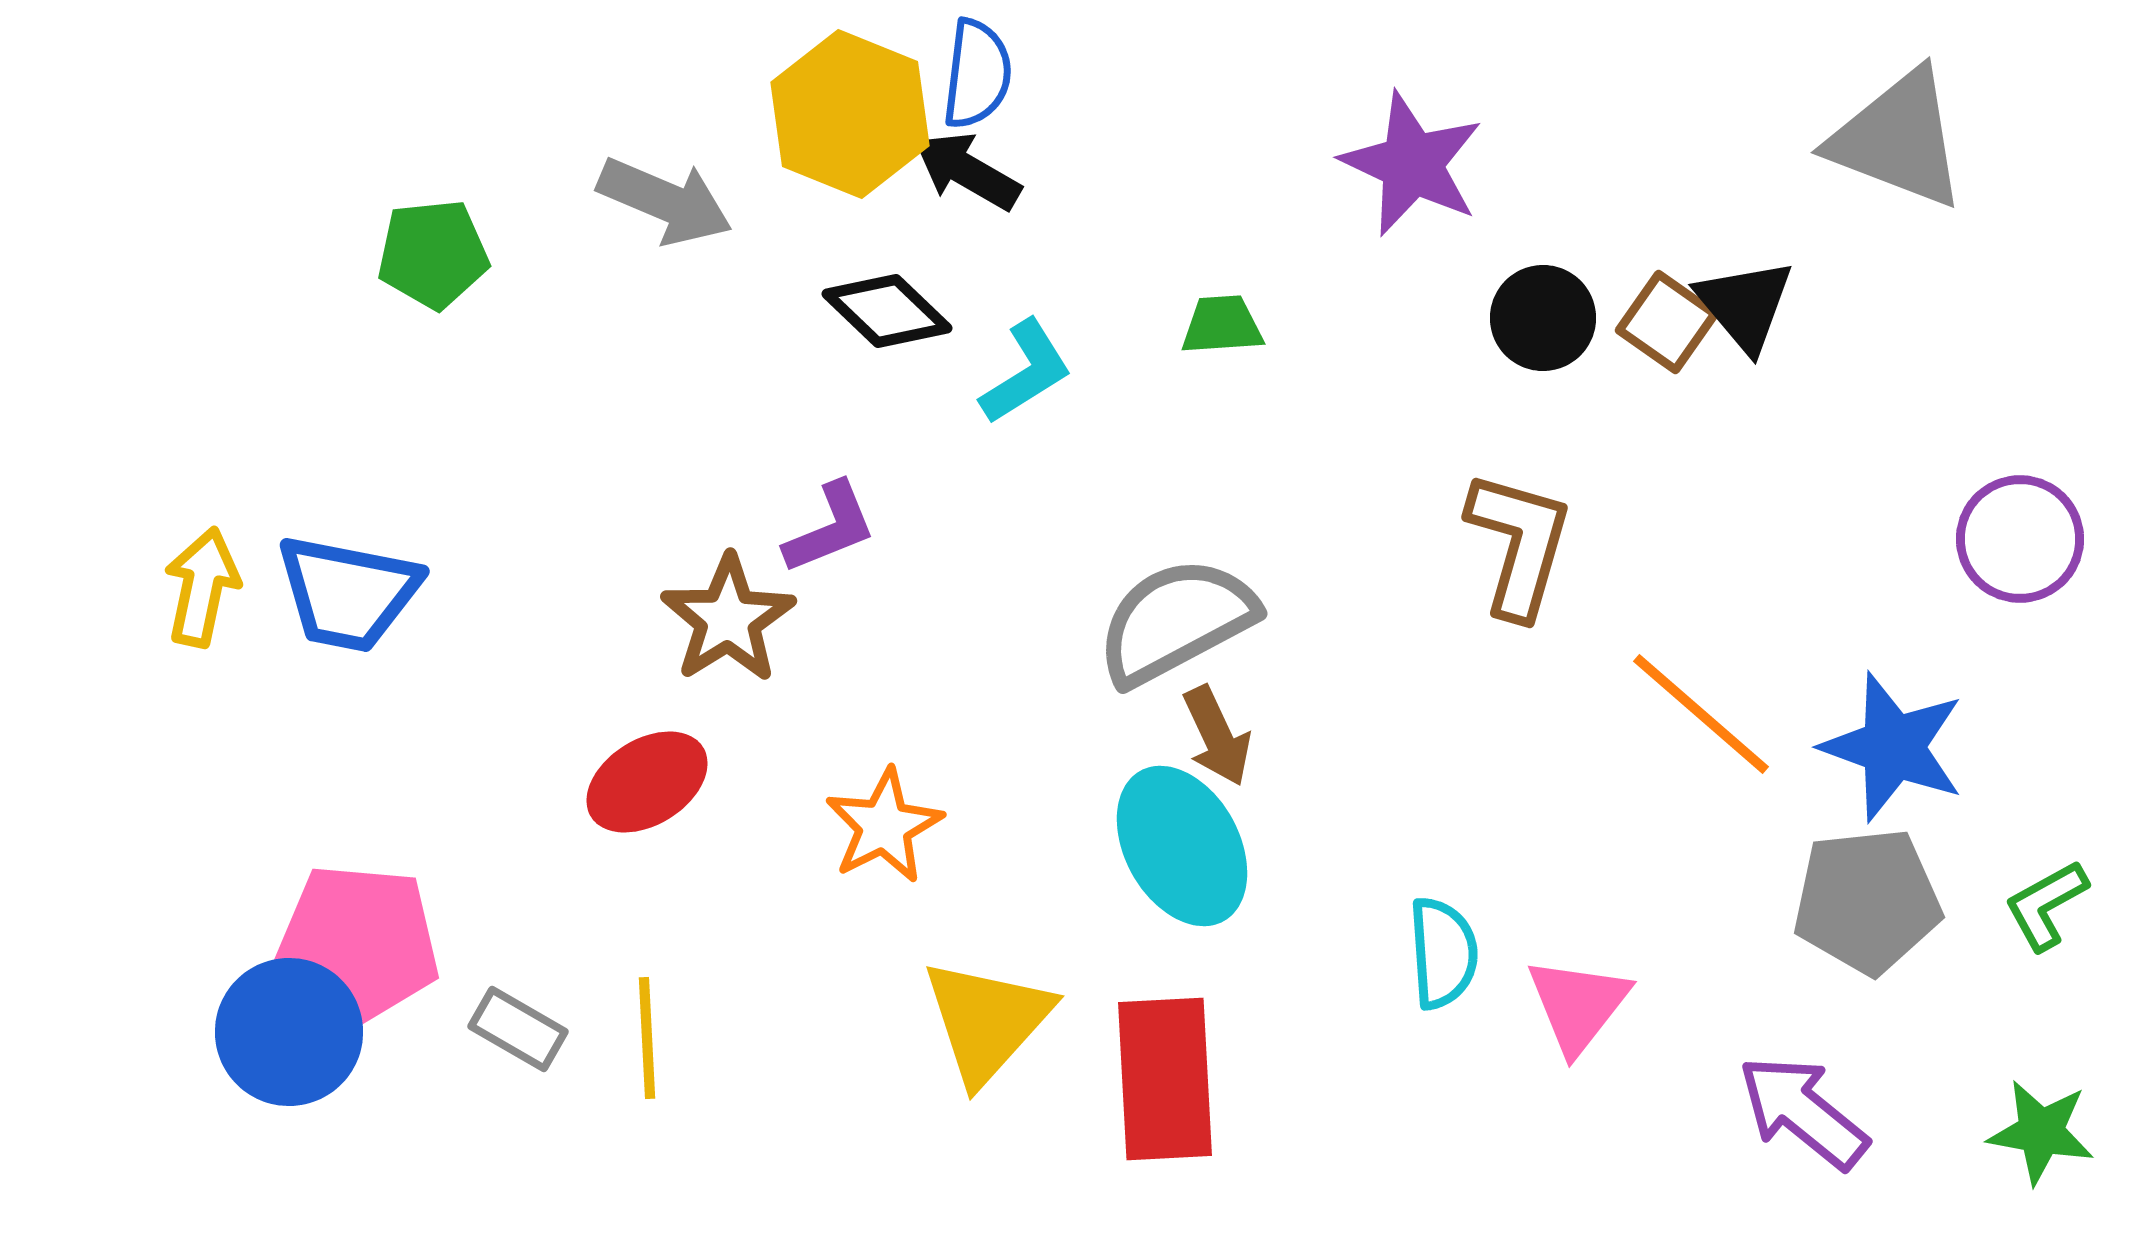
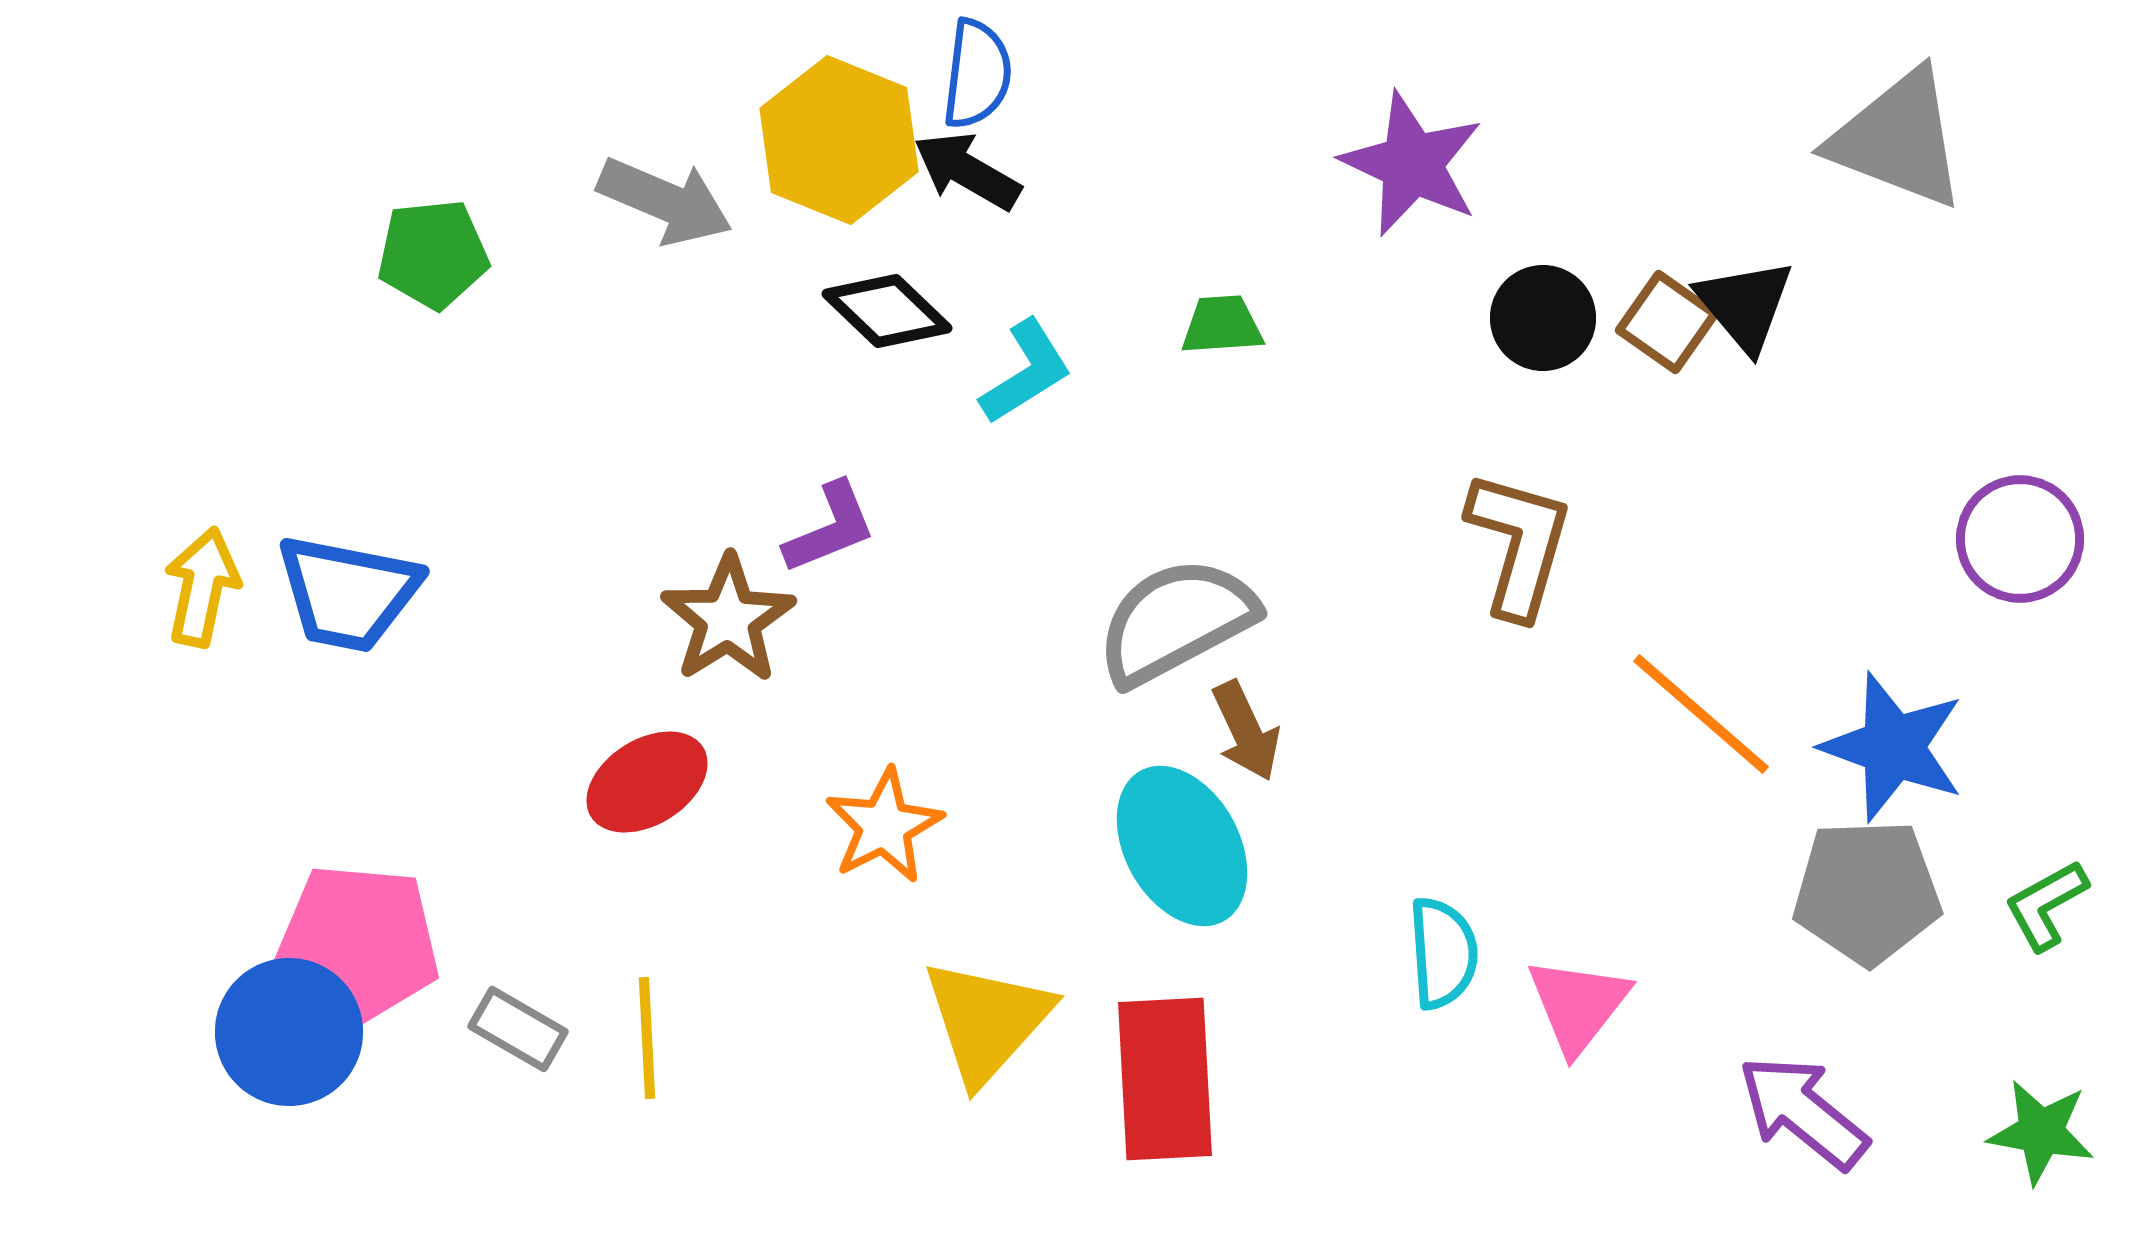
yellow hexagon: moved 11 px left, 26 px down
brown arrow: moved 29 px right, 5 px up
gray pentagon: moved 9 px up; rotated 4 degrees clockwise
